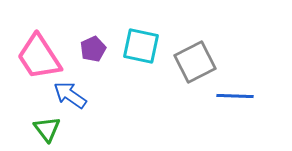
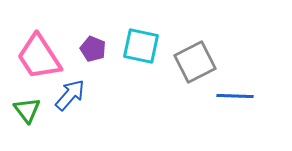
purple pentagon: rotated 25 degrees counterclockwise
blue arrow: rotated 96 degrees clockwise
green triangle: moved 20 px left, 19 px up
